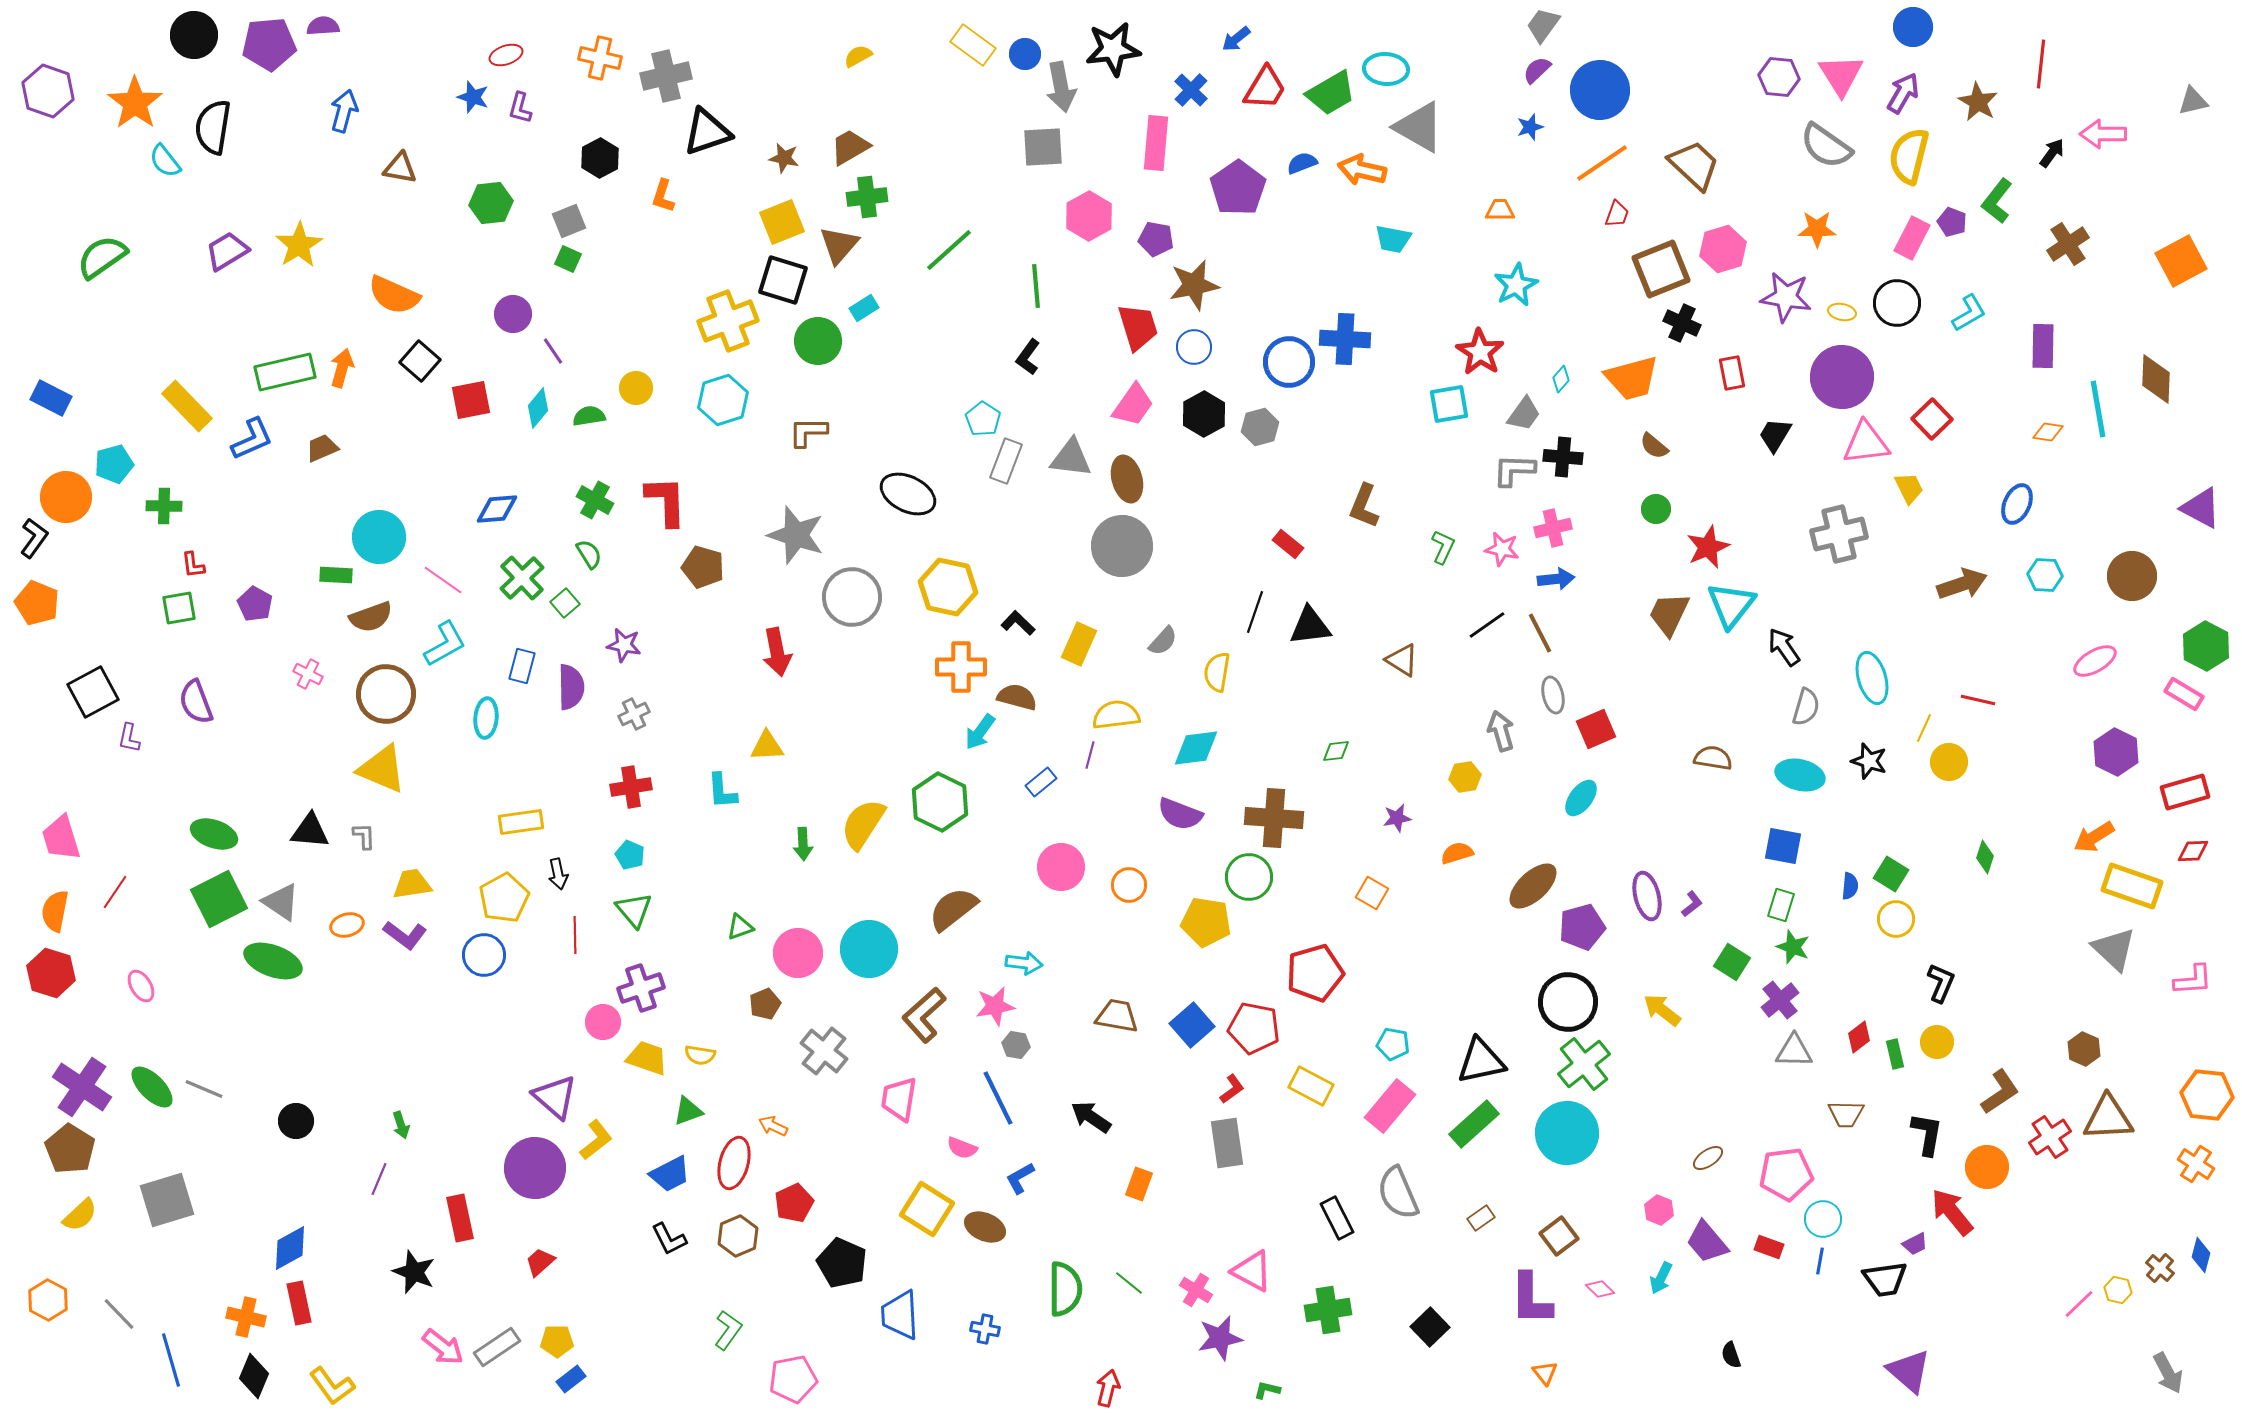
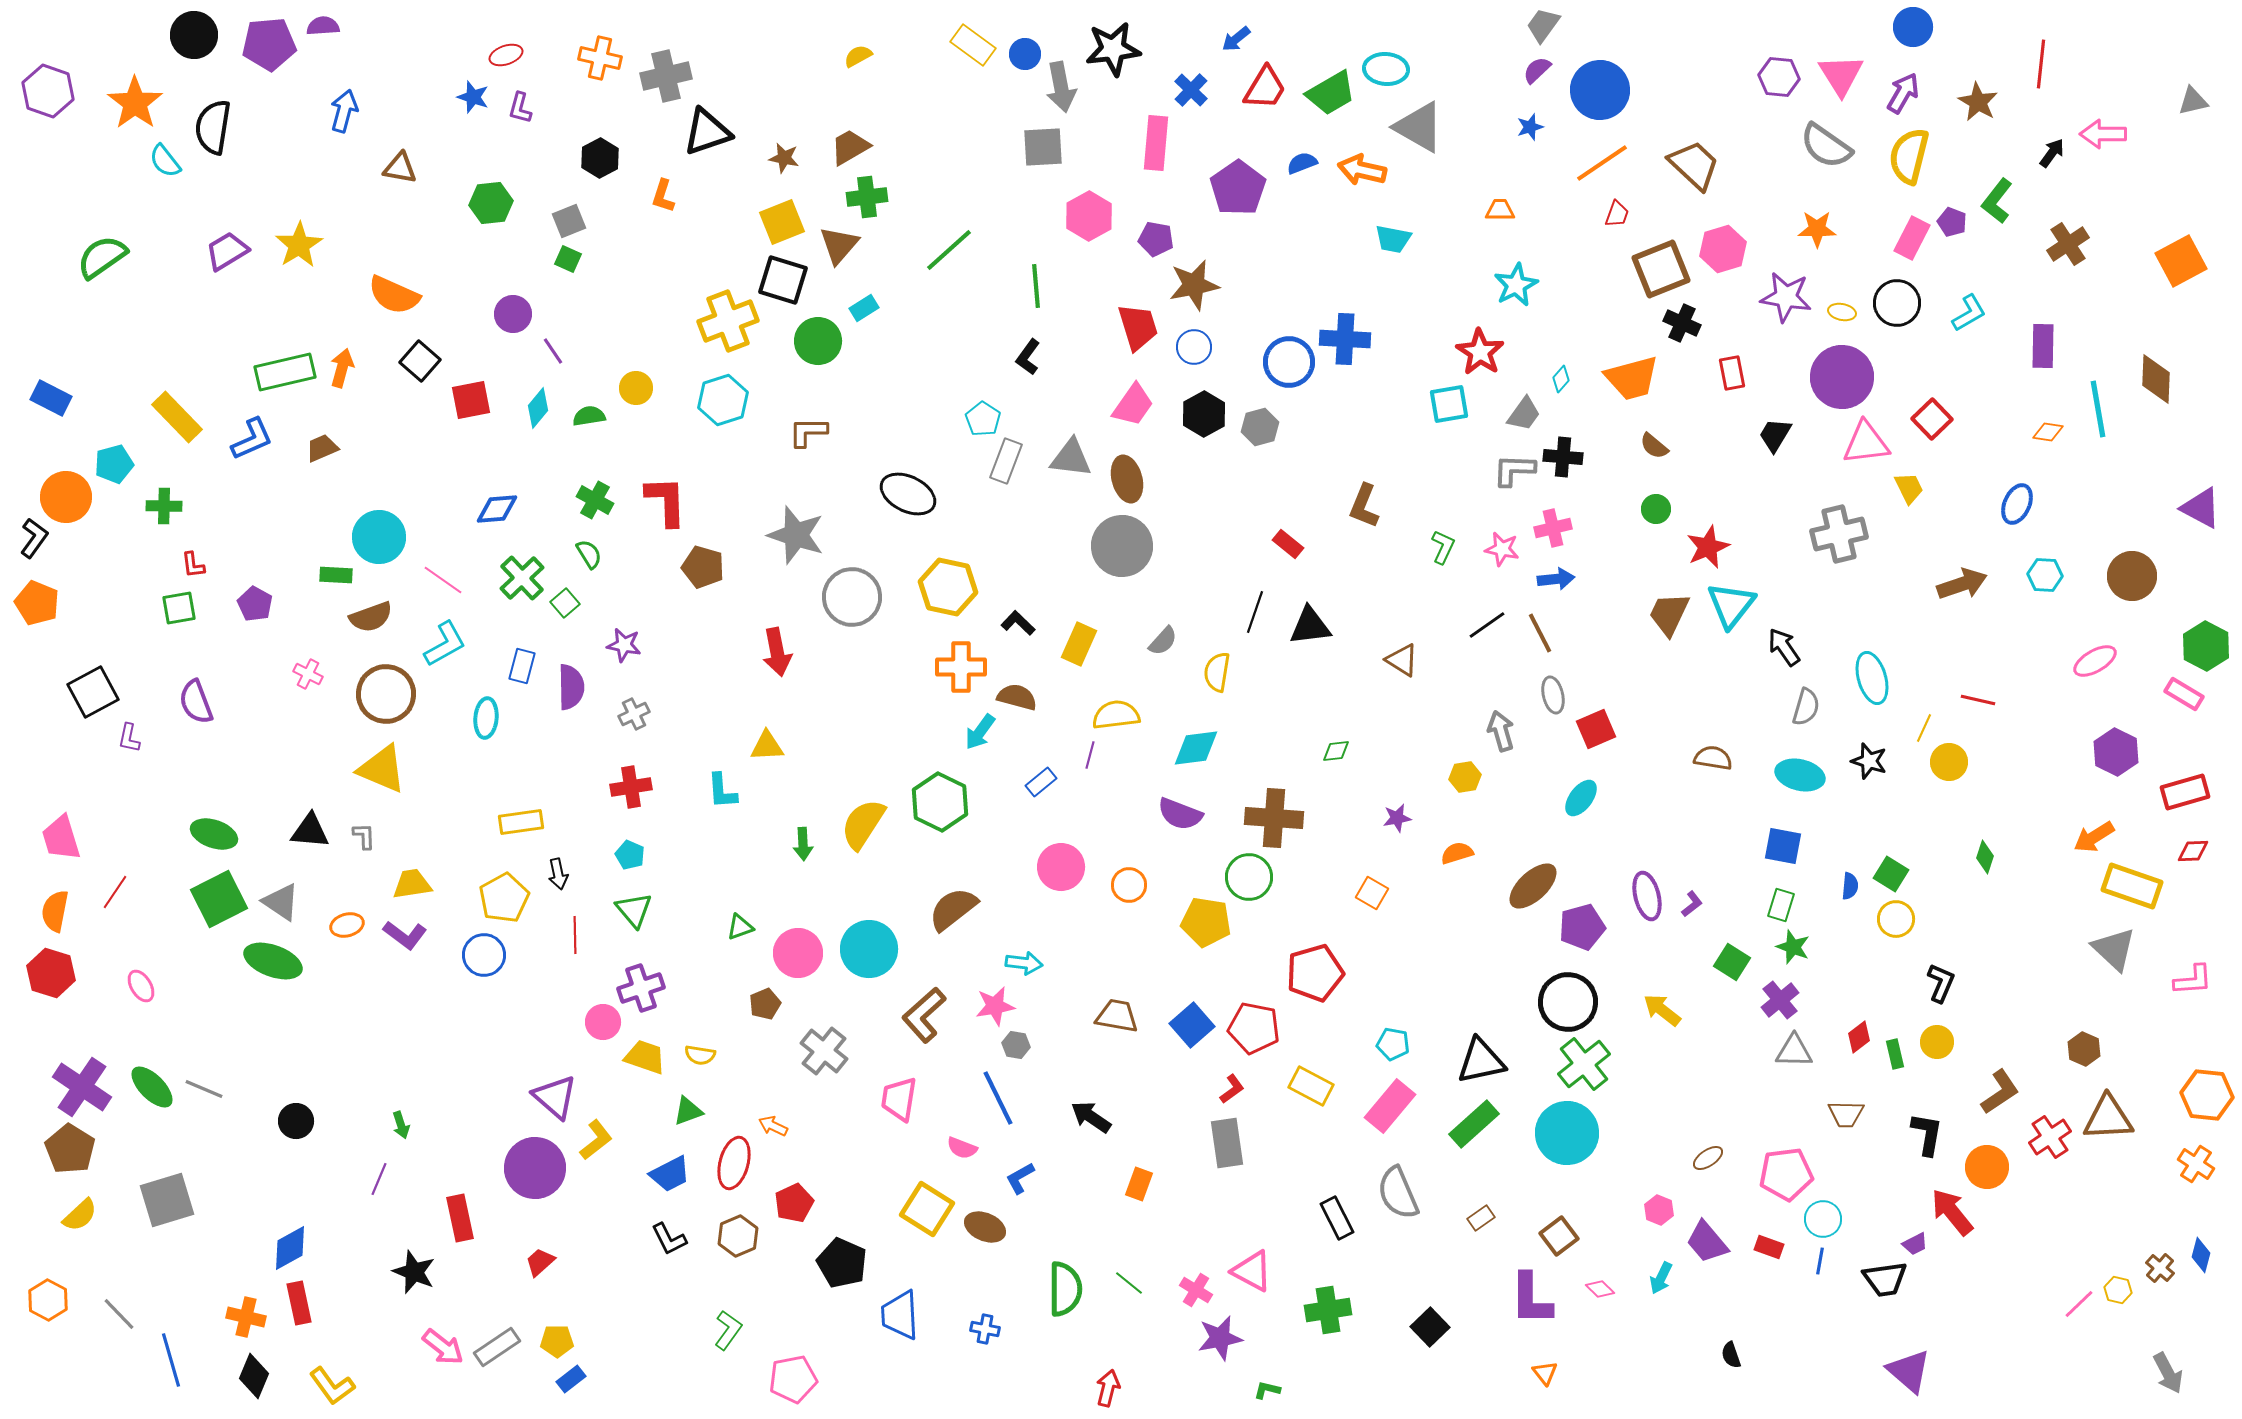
yellow rectangle at (187, 406): moved 10 px left, 11 px down
yellow trapezoid at (647, 1058): moved 2 px left, 1 px up
